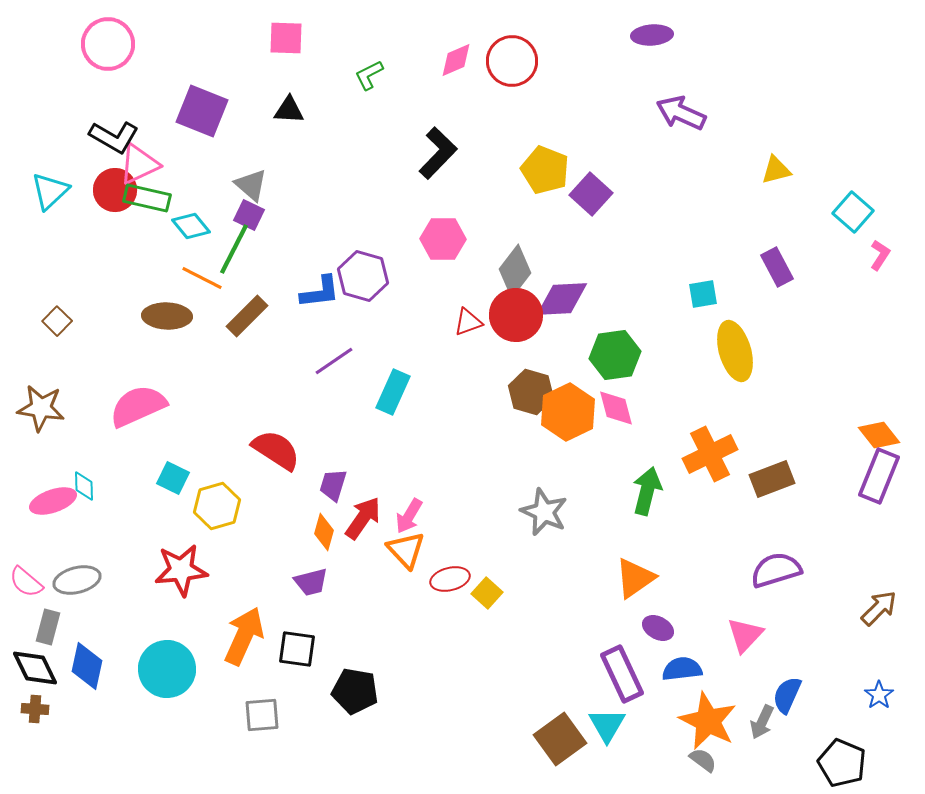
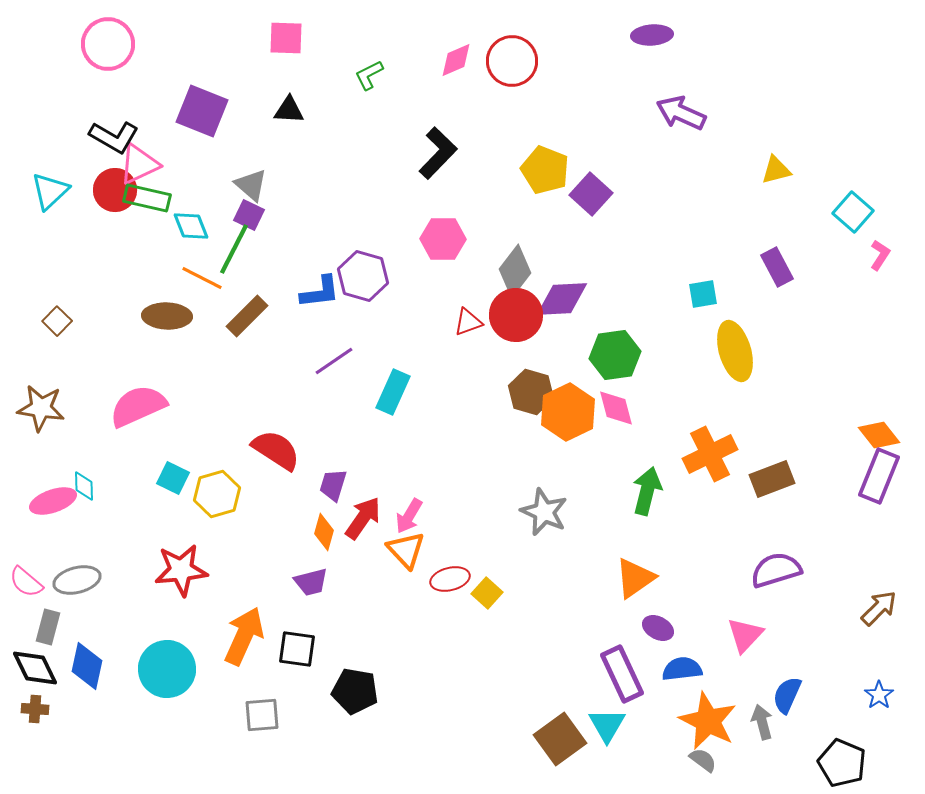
cyan diamond at (191, 226): rotated 18 degrees clockwise
yellow hexagon at (217, 506): moved 12 px up
gray arrow at (762, 722): rotated 140 degrees clockwise
